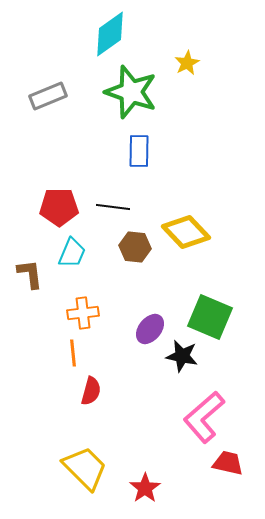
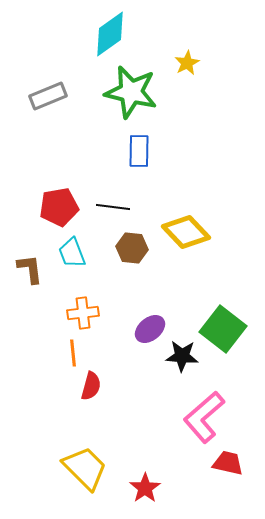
green star: rotated 6 degrees counterclockwise
red pentagon: rotated 9 degrees counterclockwise
brown hexagon: moved 3 px left, 1 px down
cyan trapezoid: rotated 136 degrees clockwise
brown L-shape: moved 5 px up
green square: moved 13 px right, 12 px down; rotated 15 degrees clockwise
purple ellipse: rotated 12 degrees clockwise
black star: rotated 8 degrees counterclockwise
red semicircle: moved 5 px up
